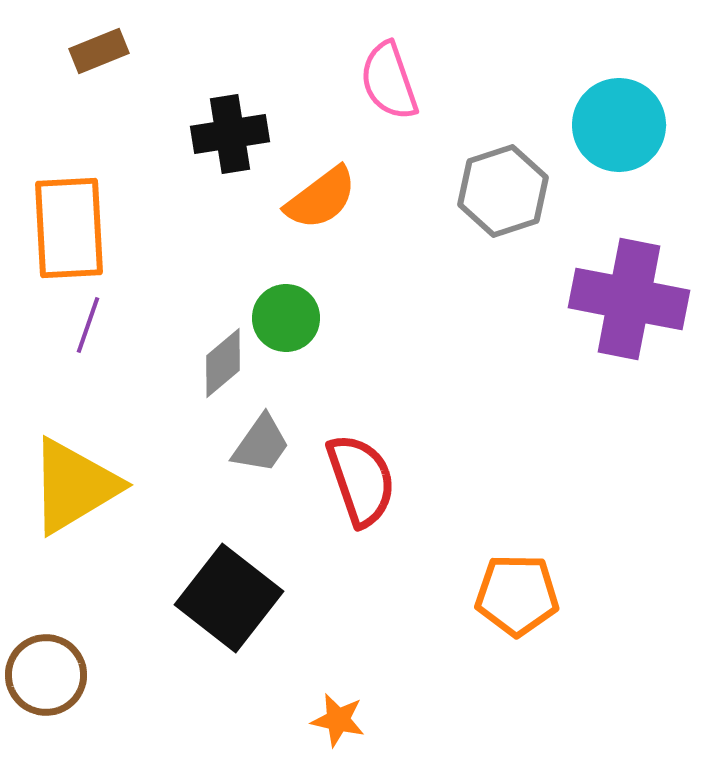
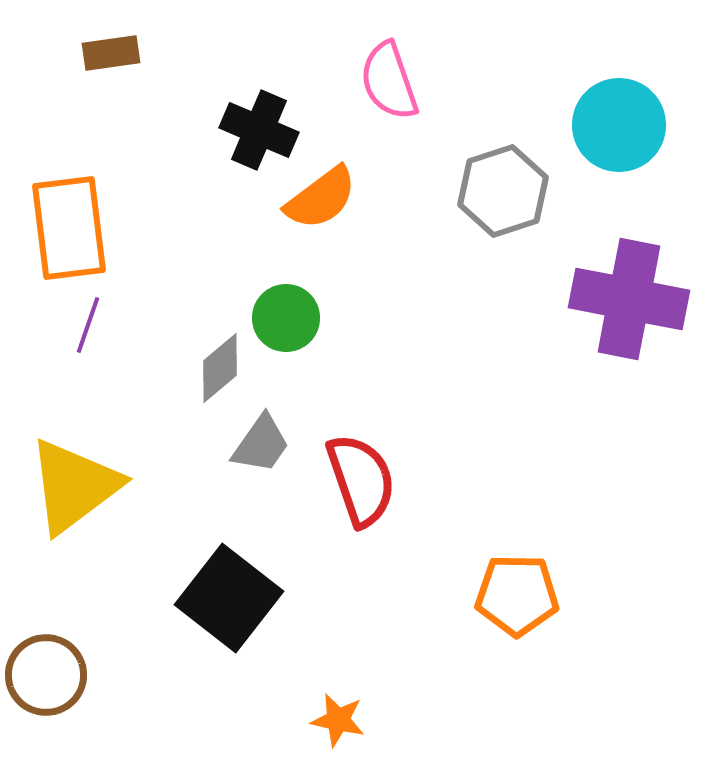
brown rectangle: moved 12 px right, 2 px down; rotated 14 degrees clockwise
black cross: moved 29 px right, 4 px up; rotated 32 degrees clockwise
orange rectangle: rotated 4 degrees counterclockwise
gray diamond: moved 3 px left, 5 px down
yellow triangle: rotated 6 degrees counterclockwise
